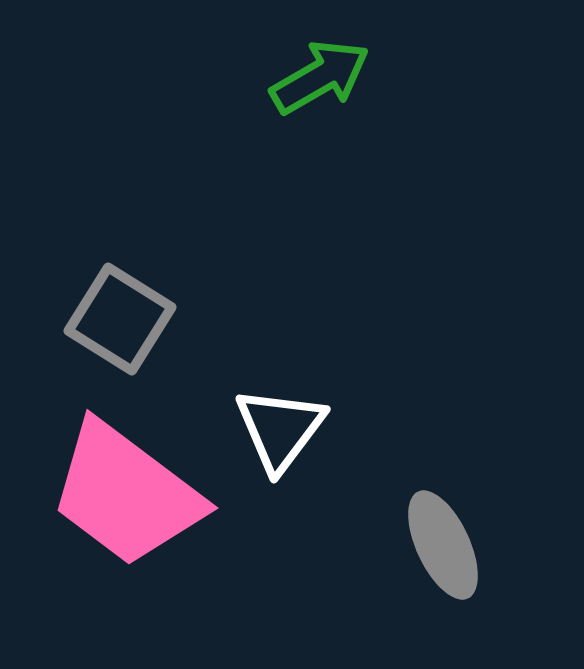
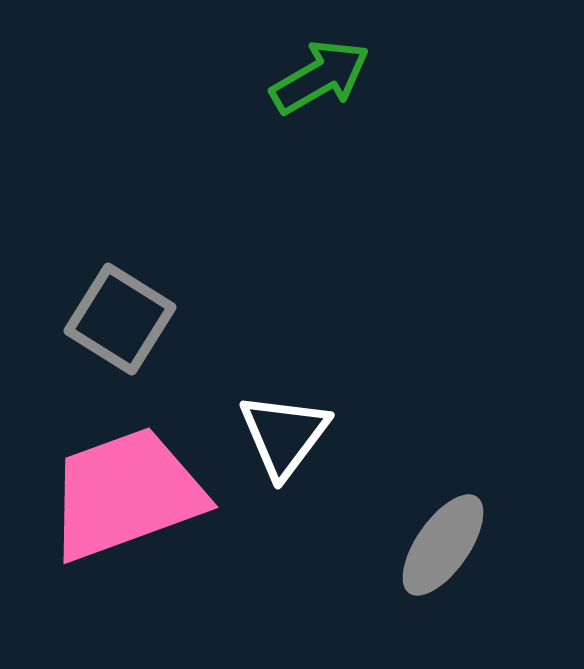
white triangle: moved 4 px right, 6 px down
pink trapezoid: rotated 123 degrees clockwise
gray ellipse: rotated 60 degrees clockwise
